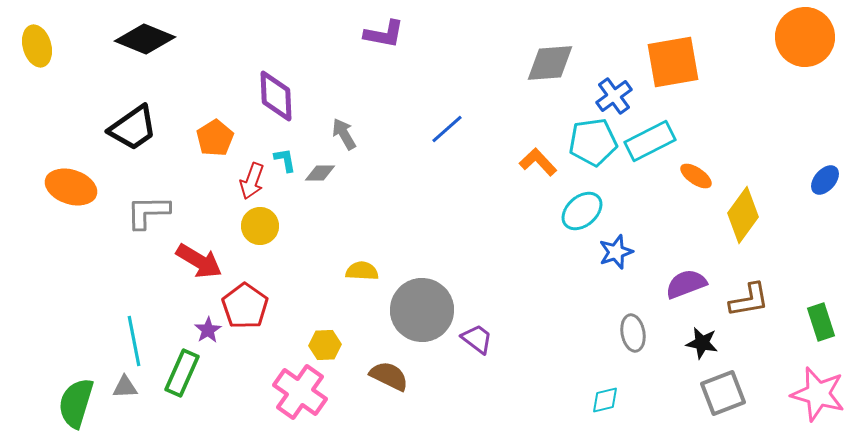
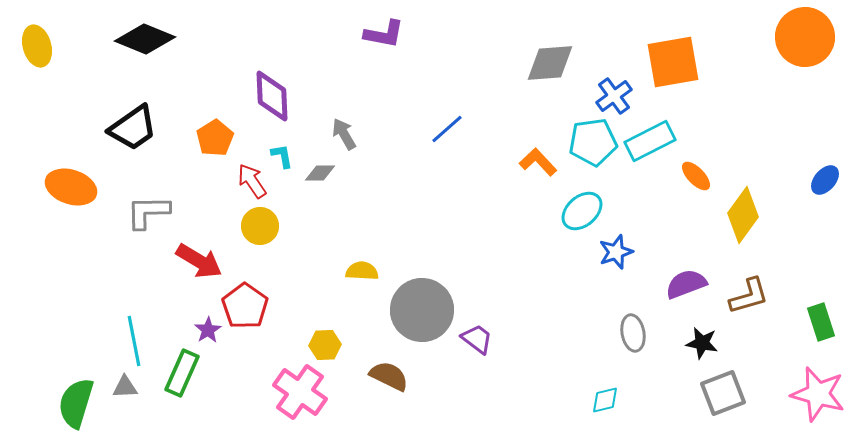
purple diamond at (276, 96): moved 4 px left
cyan L-shape at (285, 160): moved 3 px left, 4 px up
orange ellipse at (696, 176): rotated 12 degrees clockwise
red arrow at (252, 181): rotated 126 degrees clockwise
brown L-shape at (749, 300): moved 4 px up; rotated 6 degrees counterclockwise
